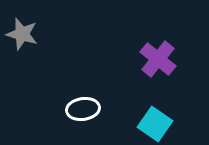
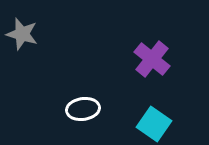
purple cross: moved 6 px left
cyan square: moved 1 px left
